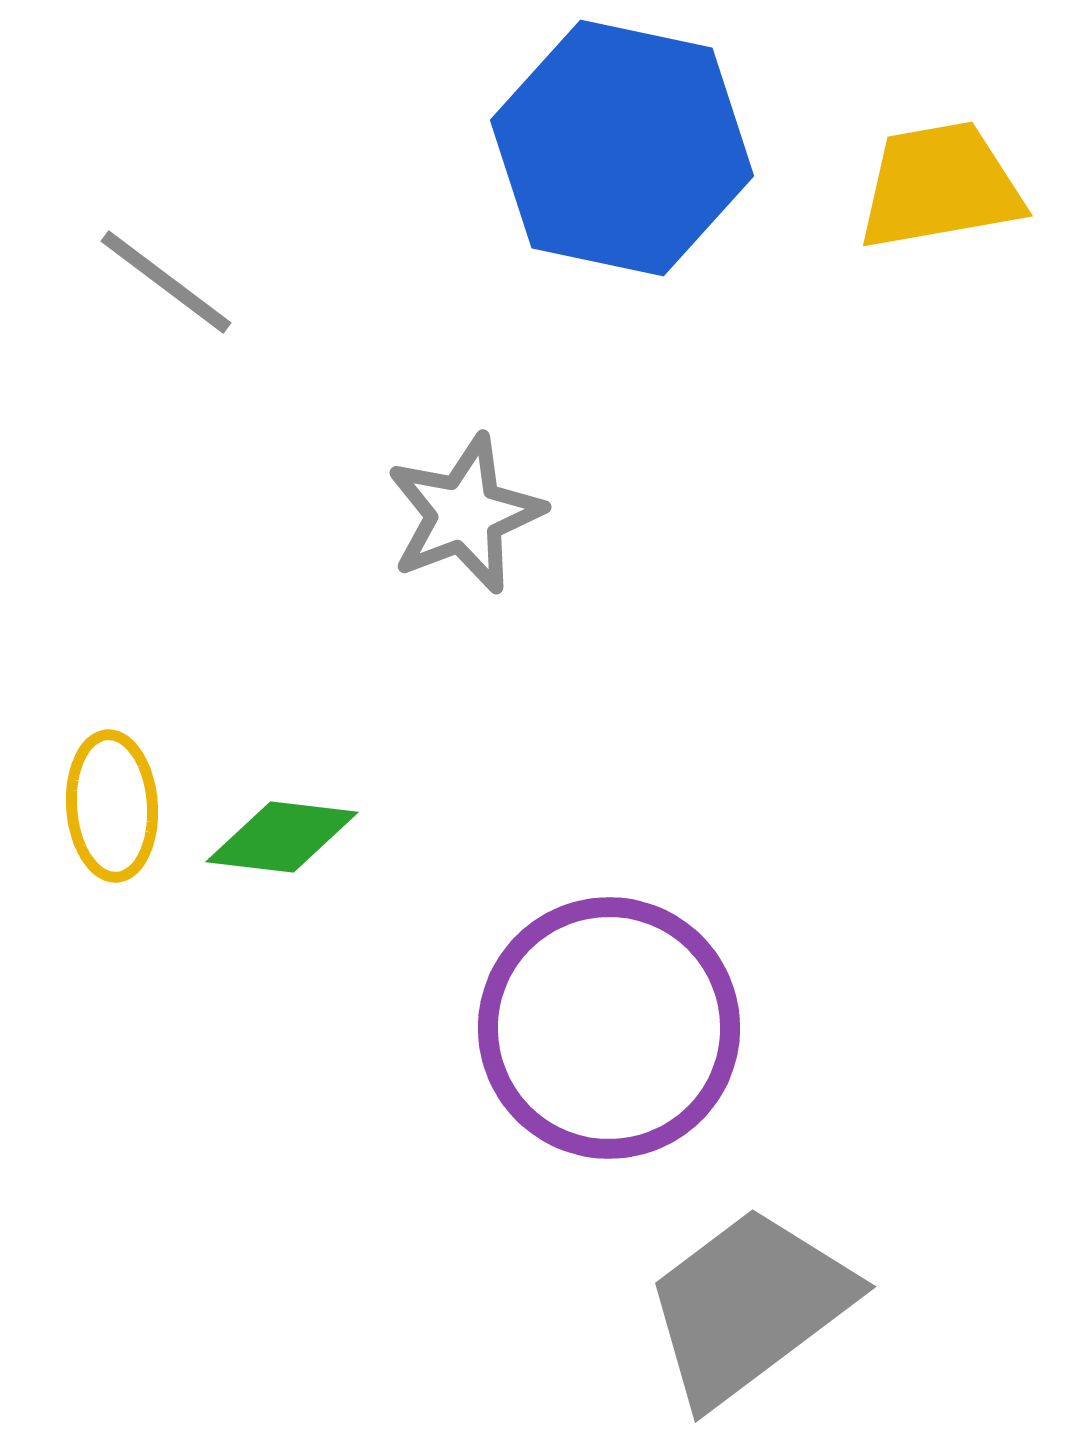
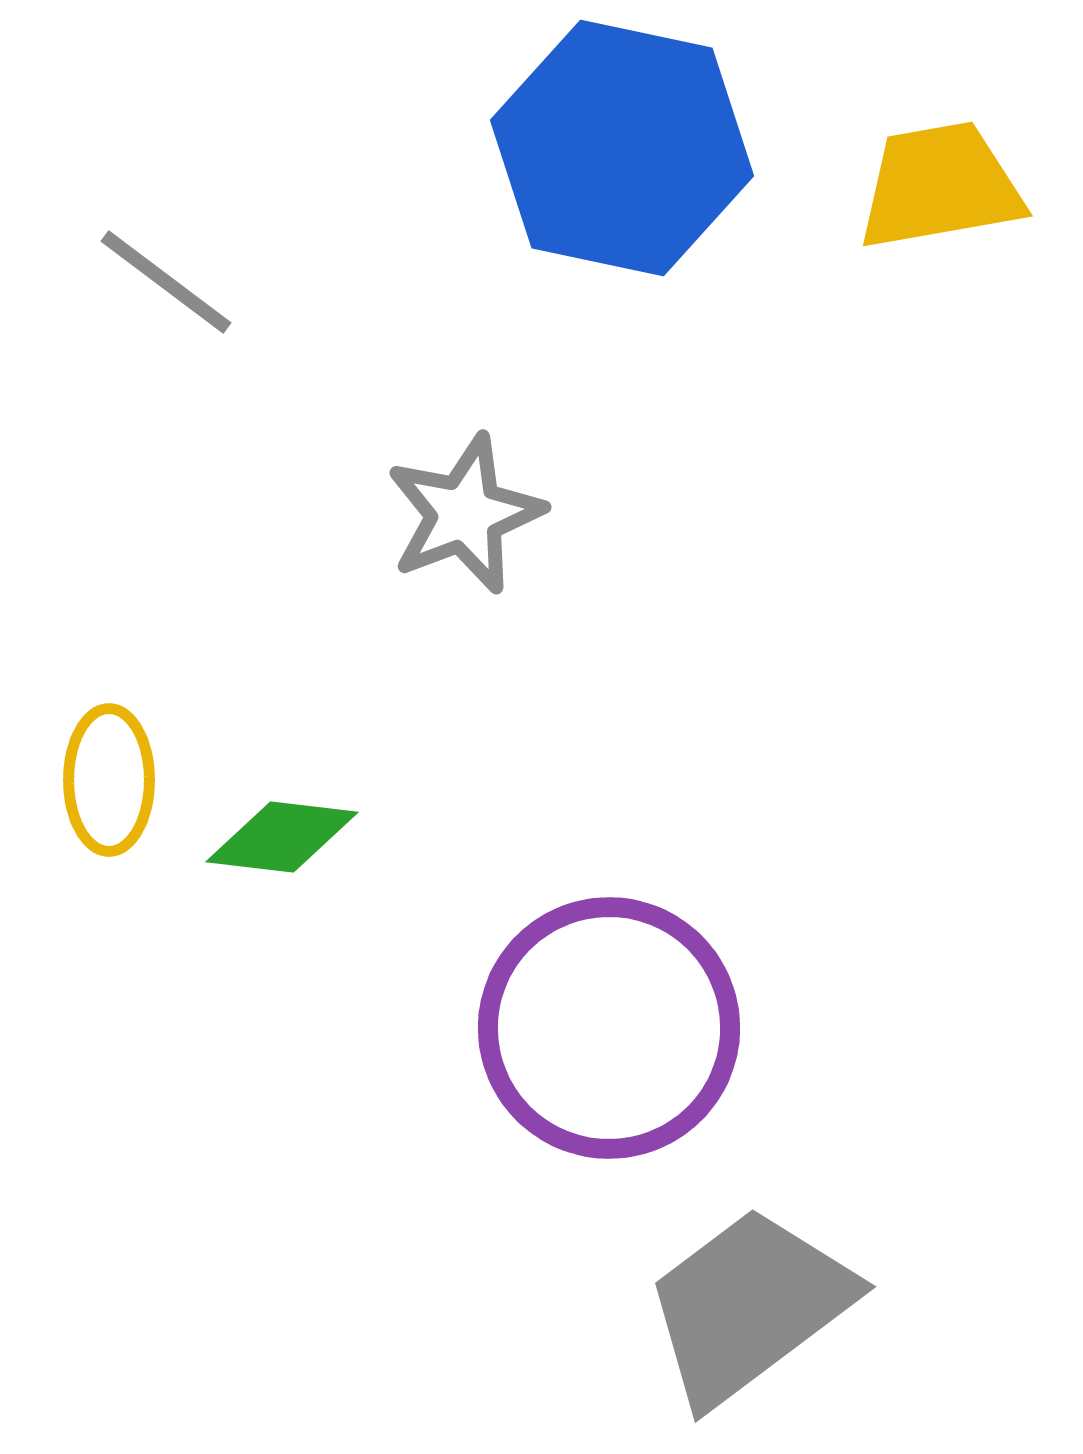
yellow ellipse: moved 3 px left, 26 px up; rotated 4 degrees clockwise
